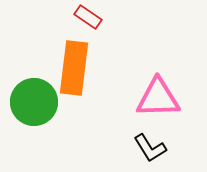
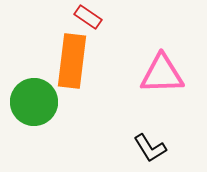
orange rectangle: moved 2 px left, 7 px up
pink triangle: moved 4 px right, 24 px up
